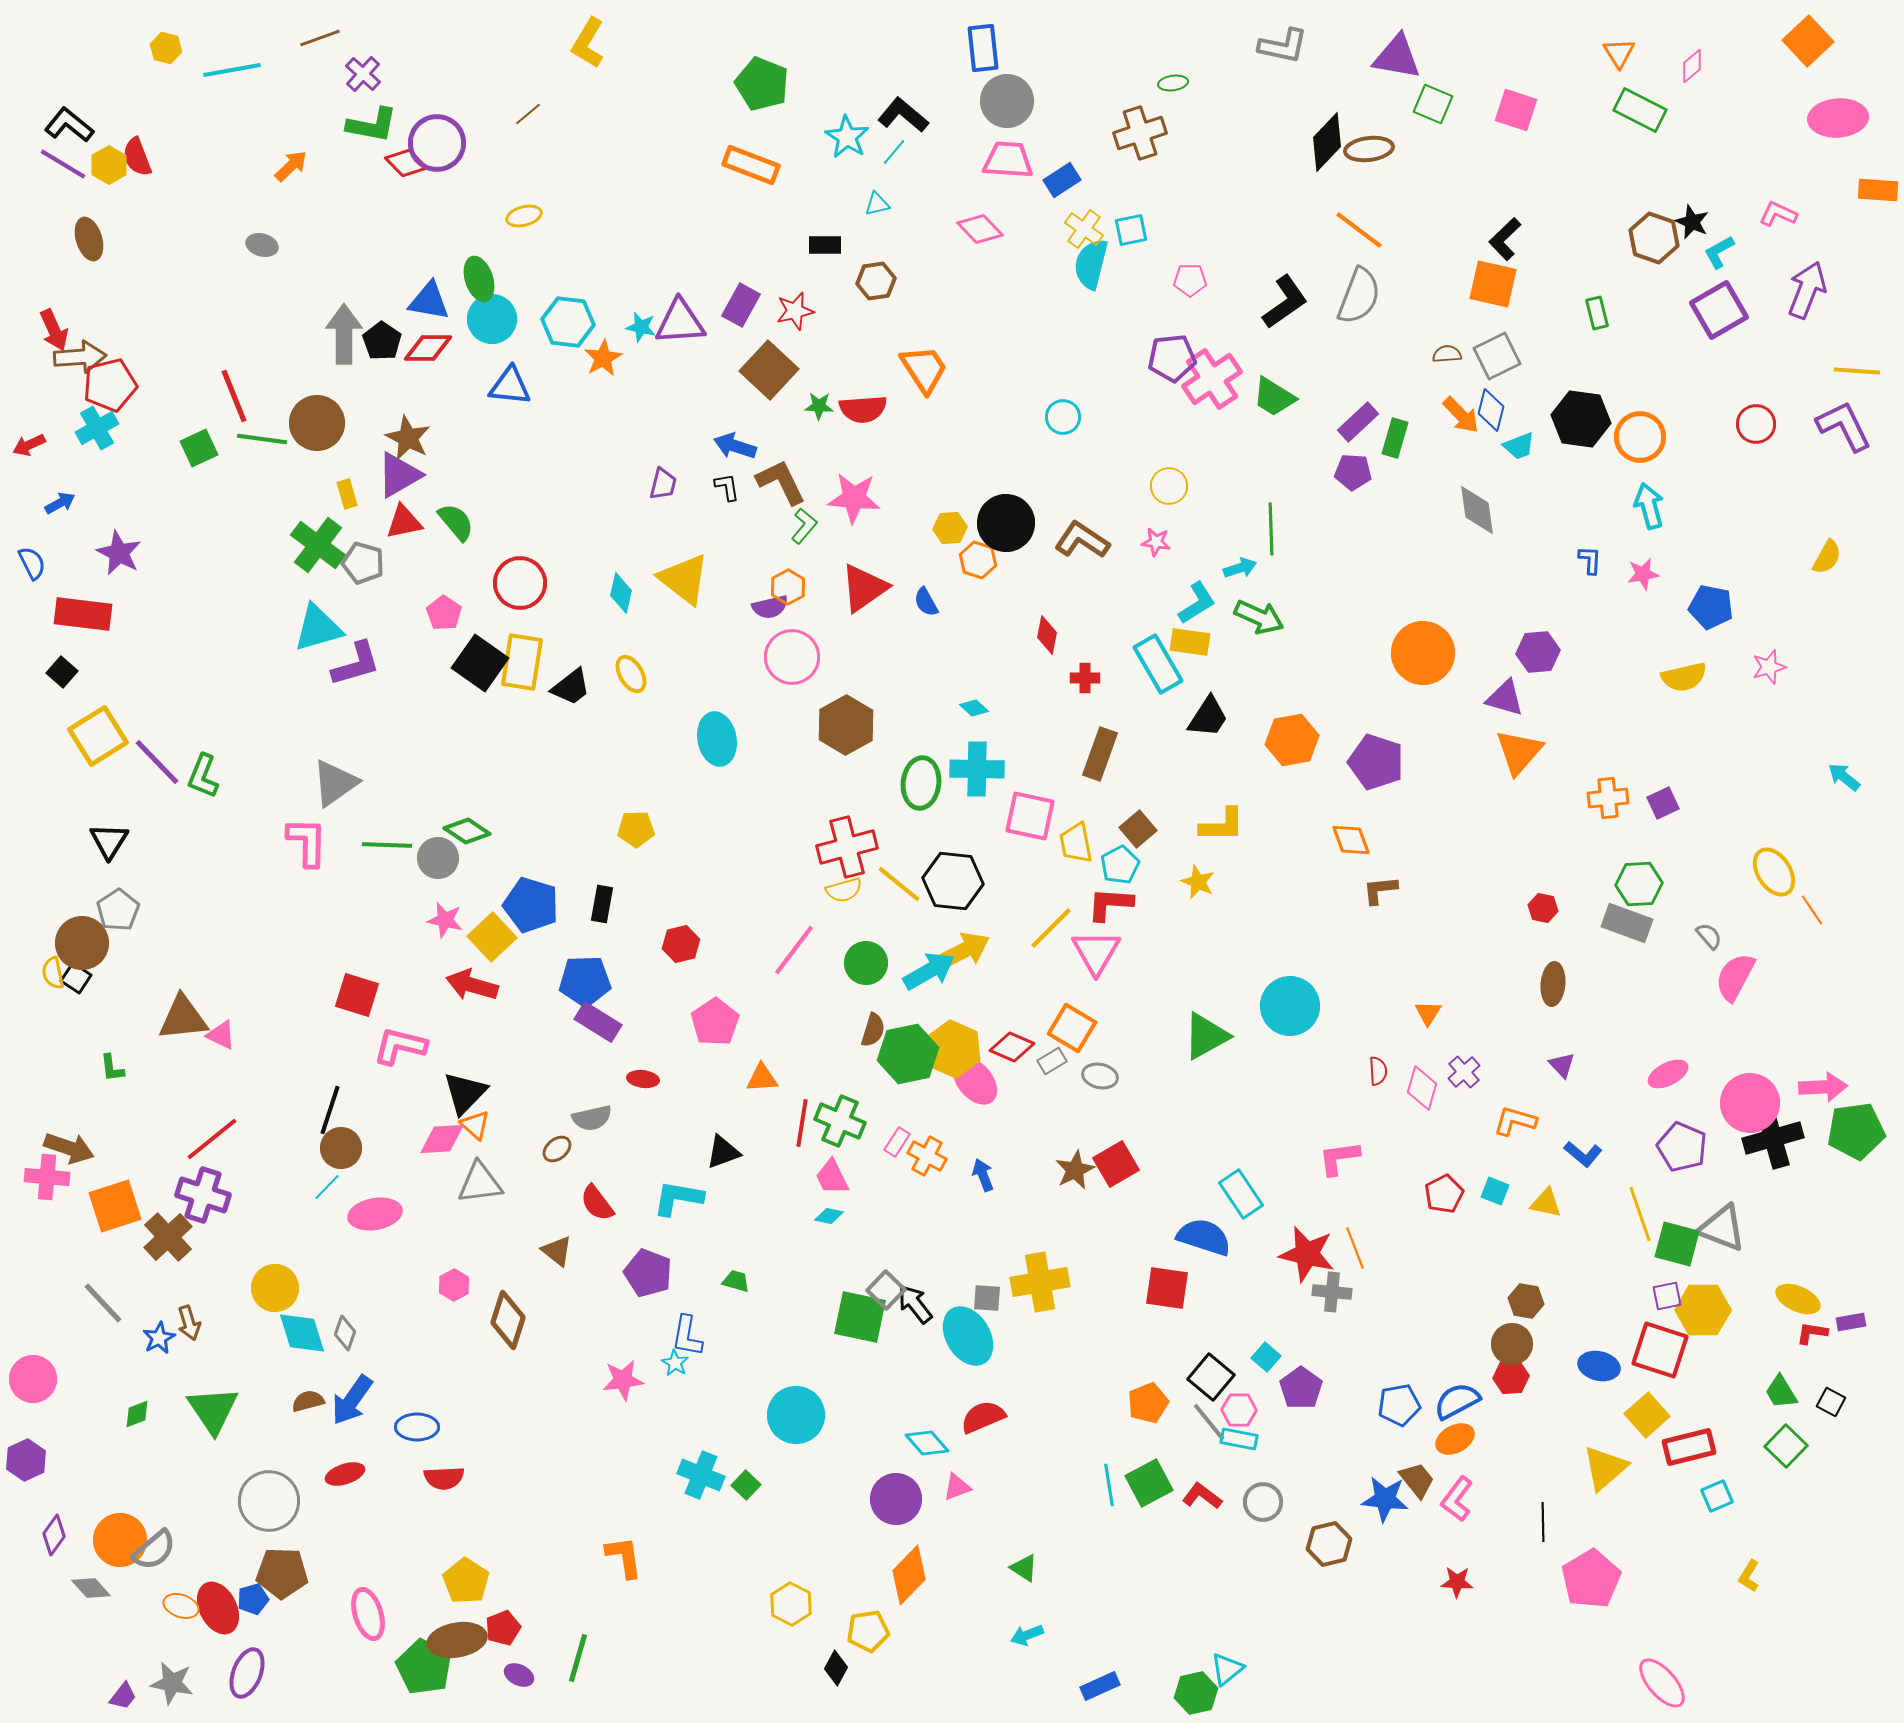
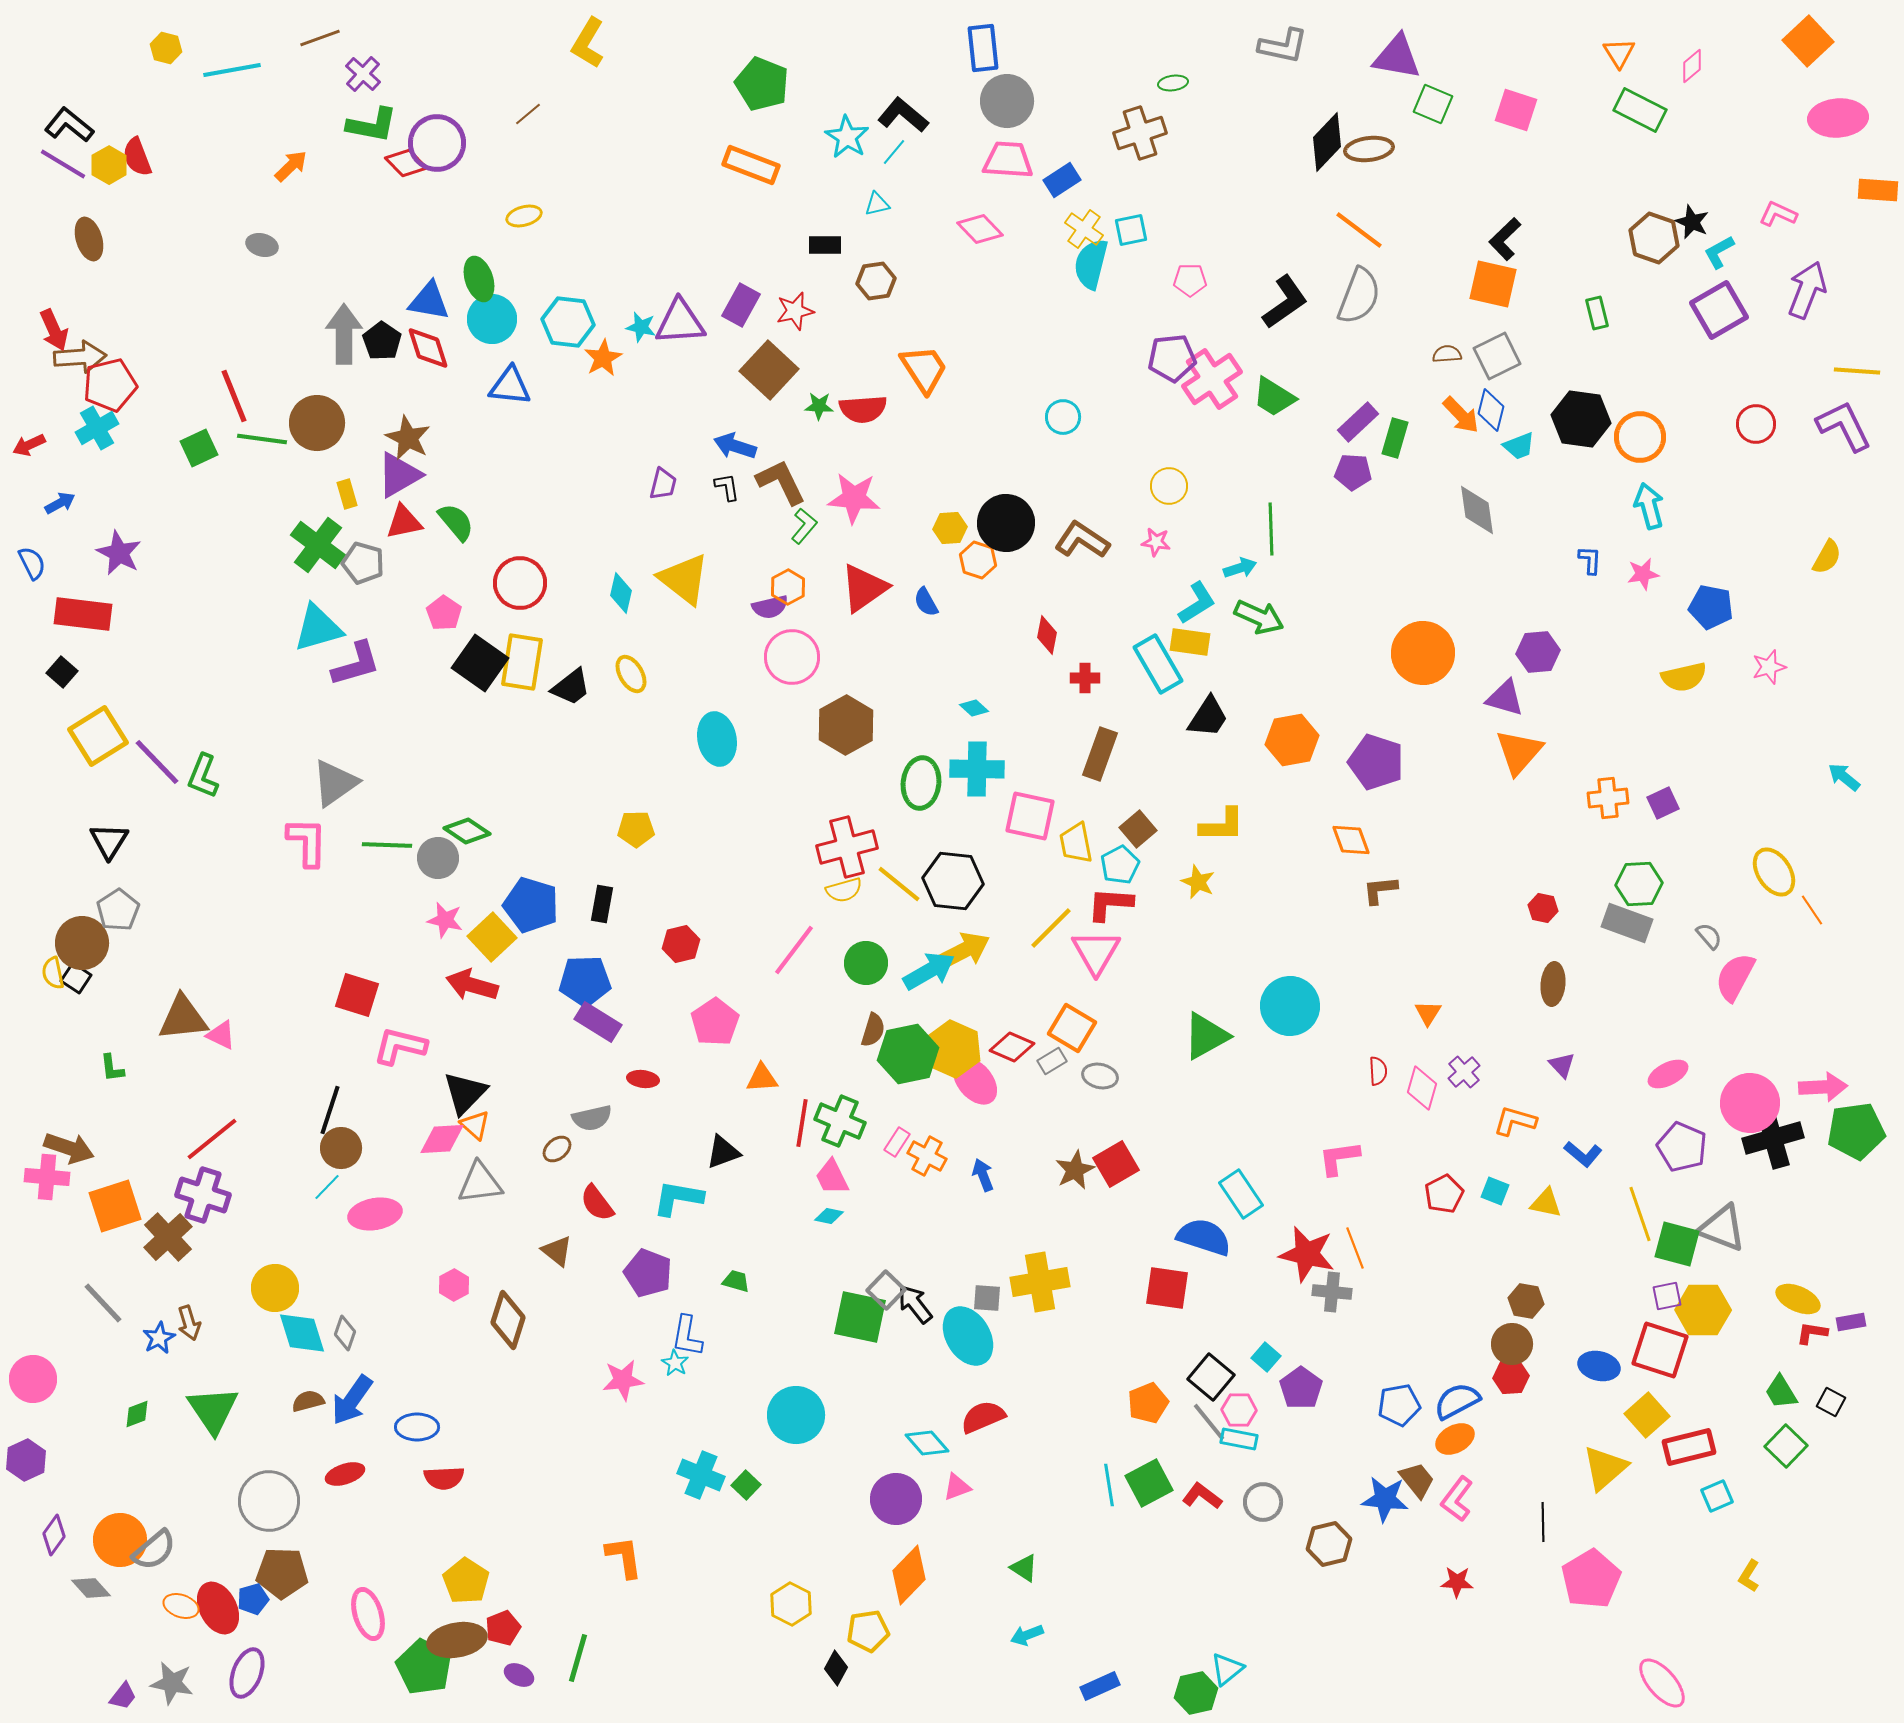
red diamond at (428, 348): rotated 72 degrees clockwise
